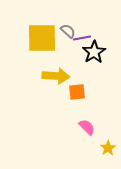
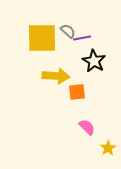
black star: moved 9 px down; rotated 10 degrees counterclockwise
